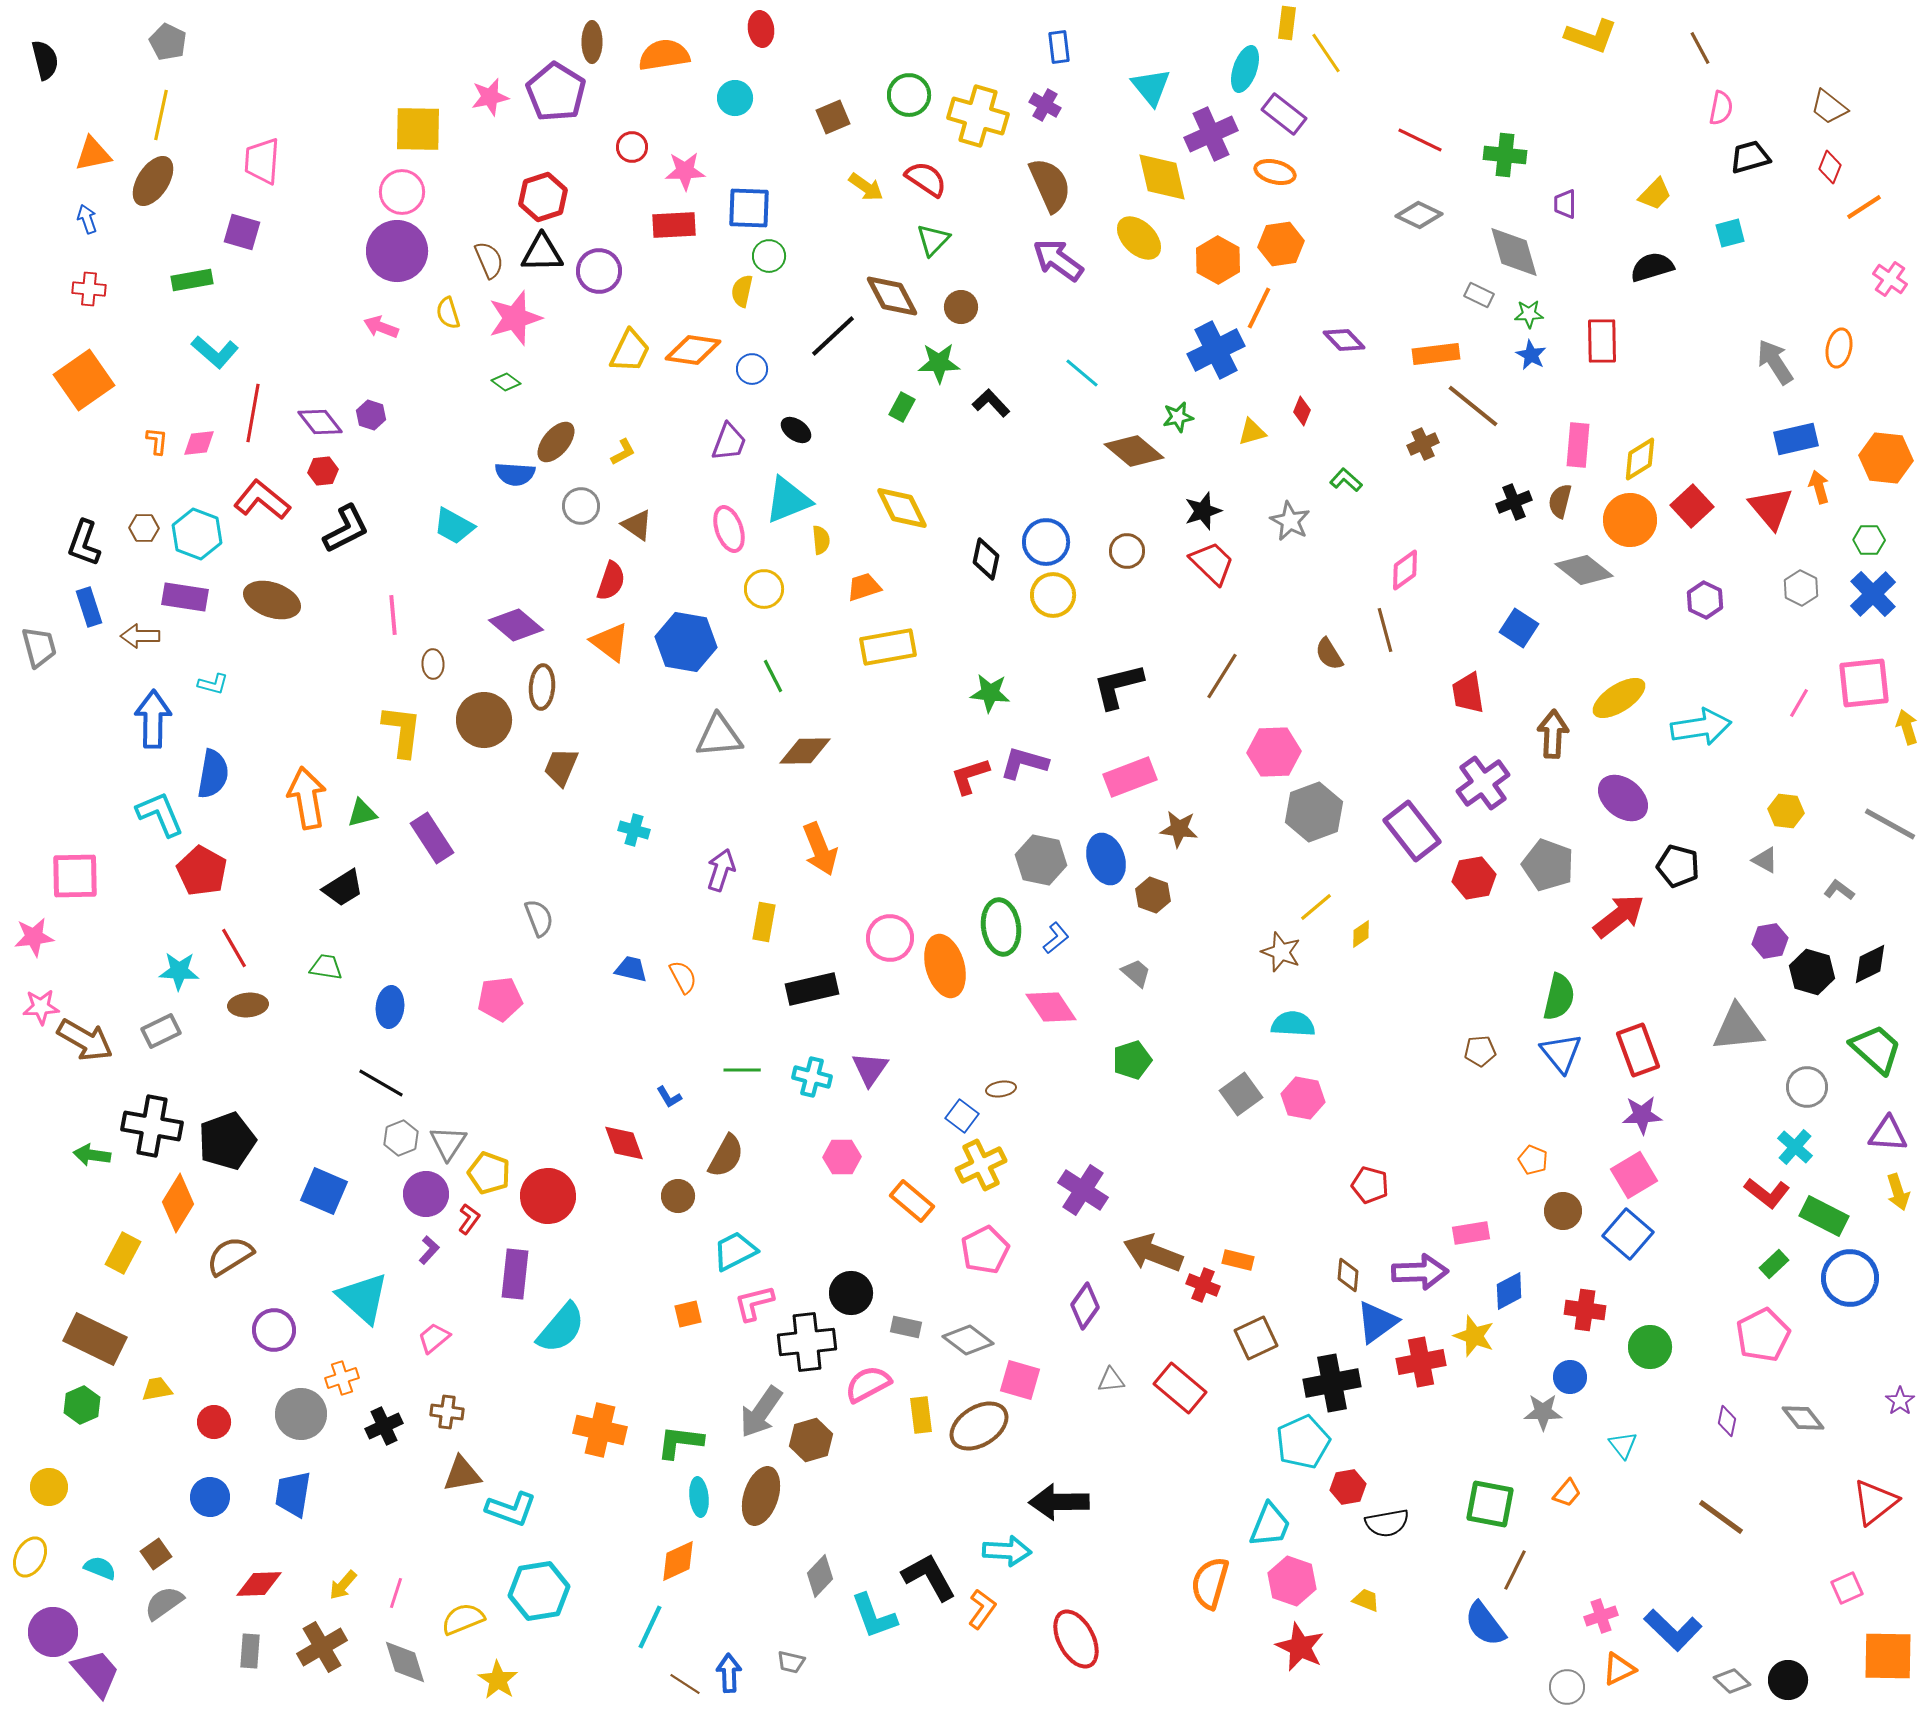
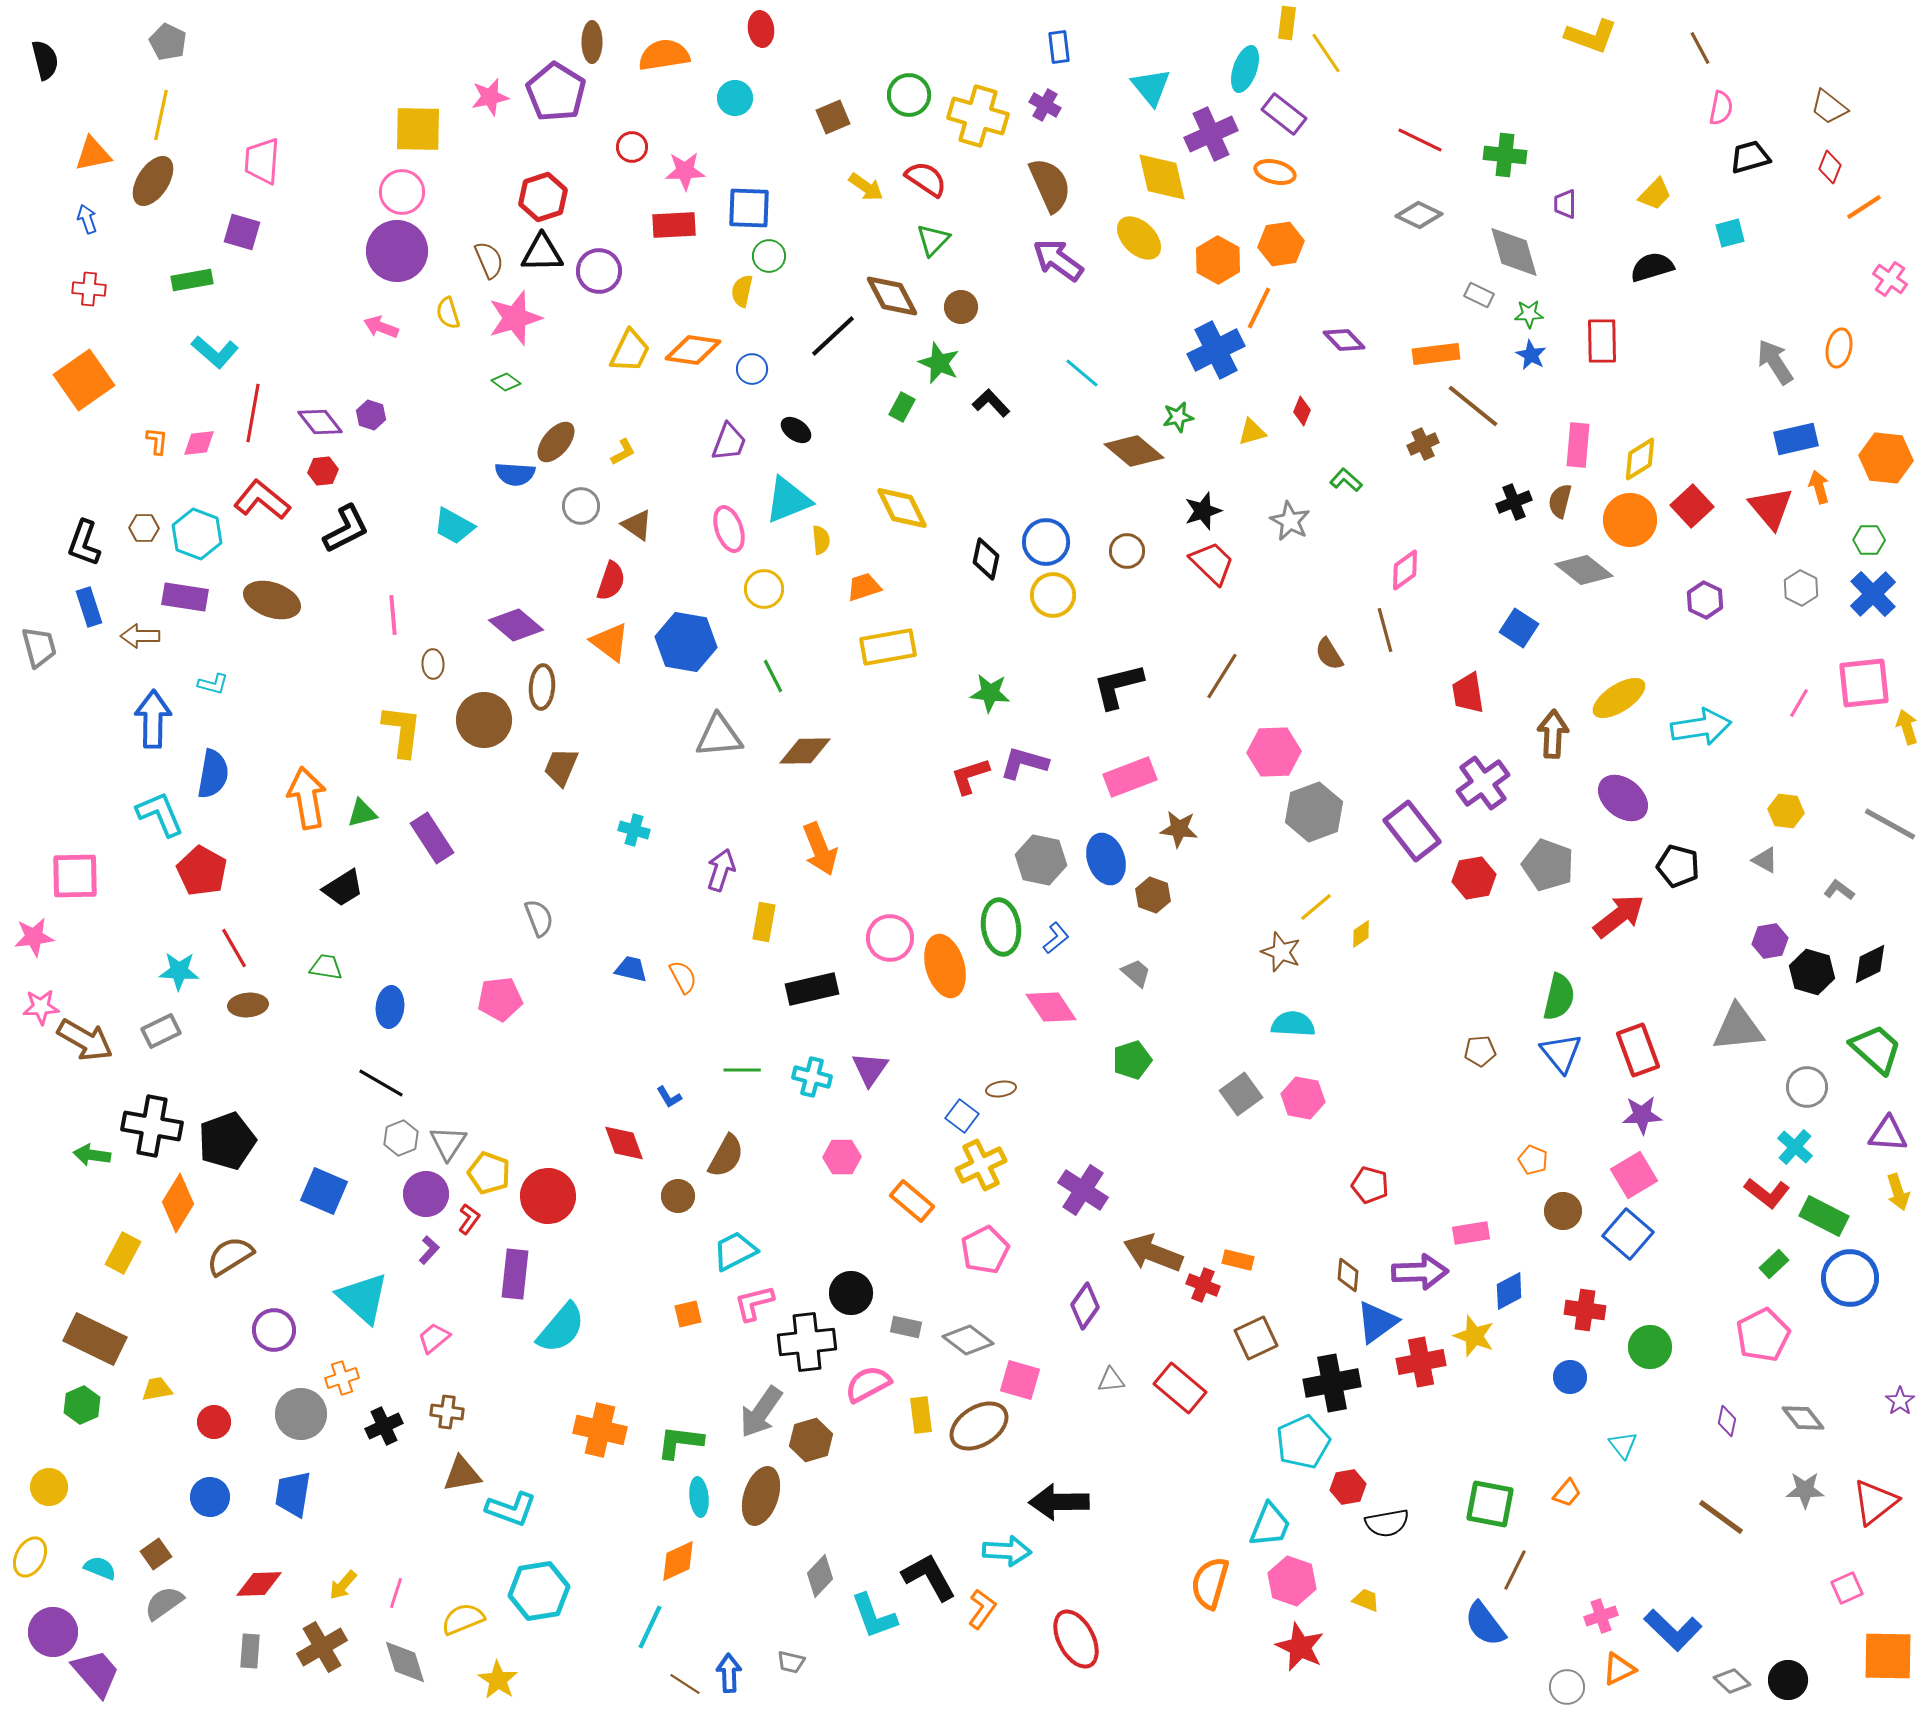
green star at (939, 363): rotated 24 degrees clockwise
gray star at (1543, 1412): moved 262 px right, 78 px down
